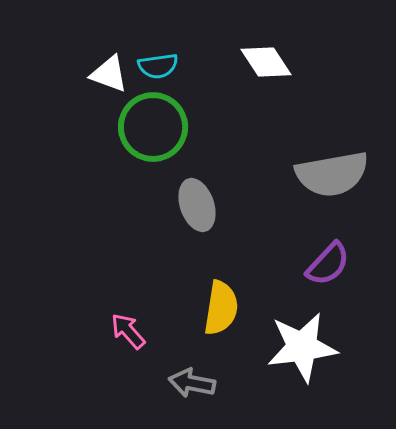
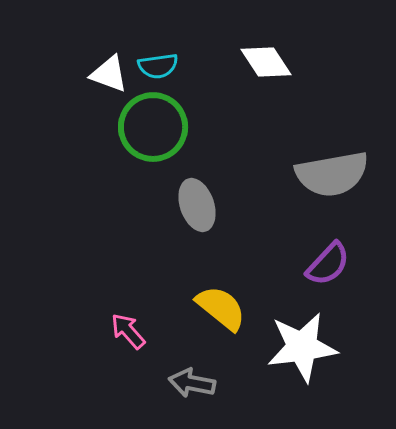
yellow semicircle: rotated 60 degrees counterclockwise
